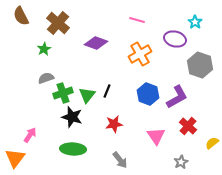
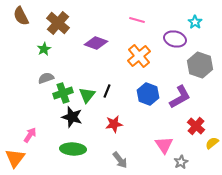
orange cross: moved 1 px left, 2 px down; rotated 10 degrees counterclockwise
purple L-shape: moved 3 px right
red cross: moved 8 px right
pink triangle: moved 8 px right, 9 px down
